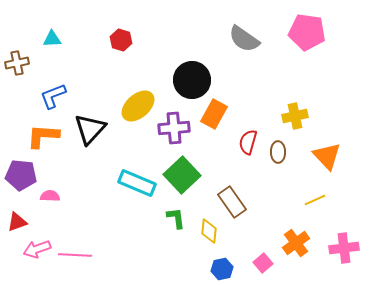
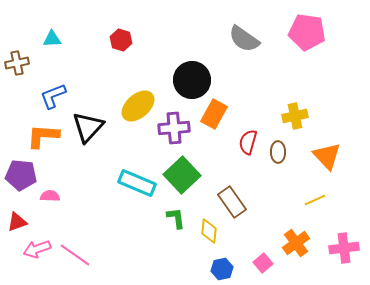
black triangle: moved 2 px left, 2 px up
pink line: rotated 32 degrees clockwise
